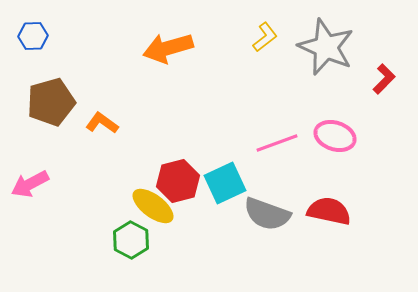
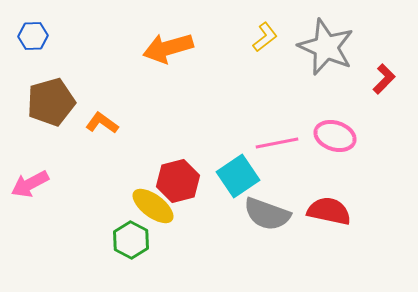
pink line: rotated 9 degrees clockwise
cyan square: moved 13 px right, 7 px up; rotated 9 degrees counterclockwise
